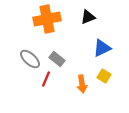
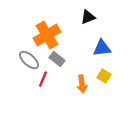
orange cross: moved 16 px down; rotated 20 degrees counterclockwise
blue triangle: rotated 18 degrees clockwise
gray ellipse: moved 1 px left, 1 px down
red line: moved 3 px left
